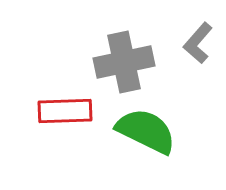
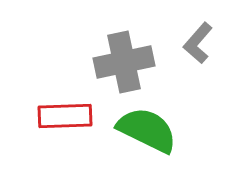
red rectangle: moved 5 px down
green semicircle: moved 1 px right, 1 px up
